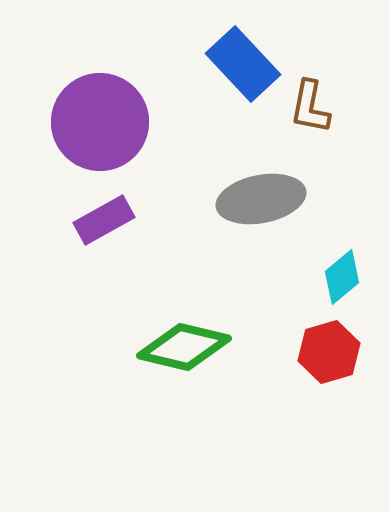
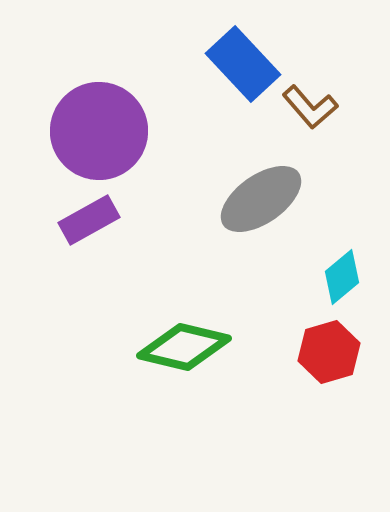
brown L-shape: rotated 52 degrees counterclockwise
purple circle: moved 1 px left, 9 px down
gray ellipse: rotated 24 degrees counterclockwise
purple rectangle: moved 15 px left
